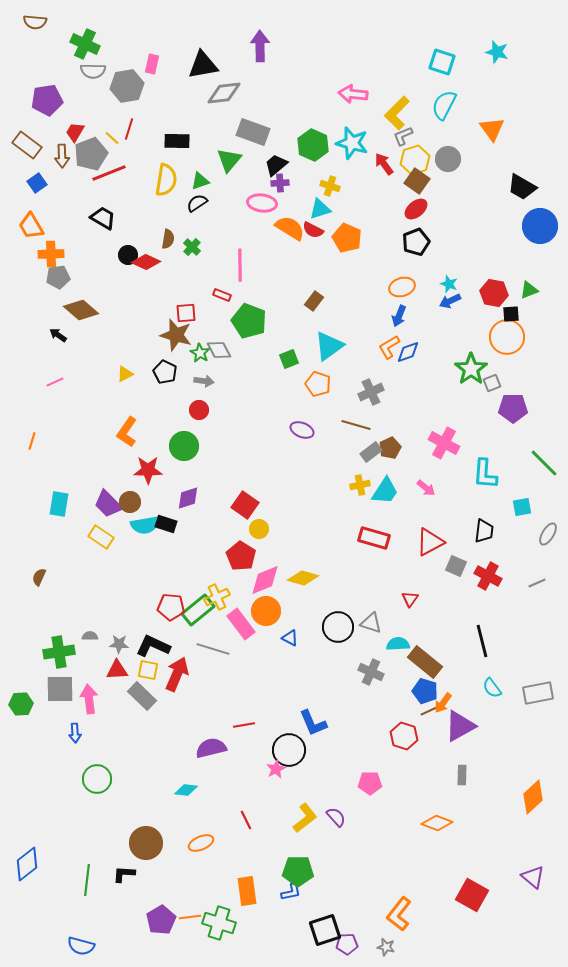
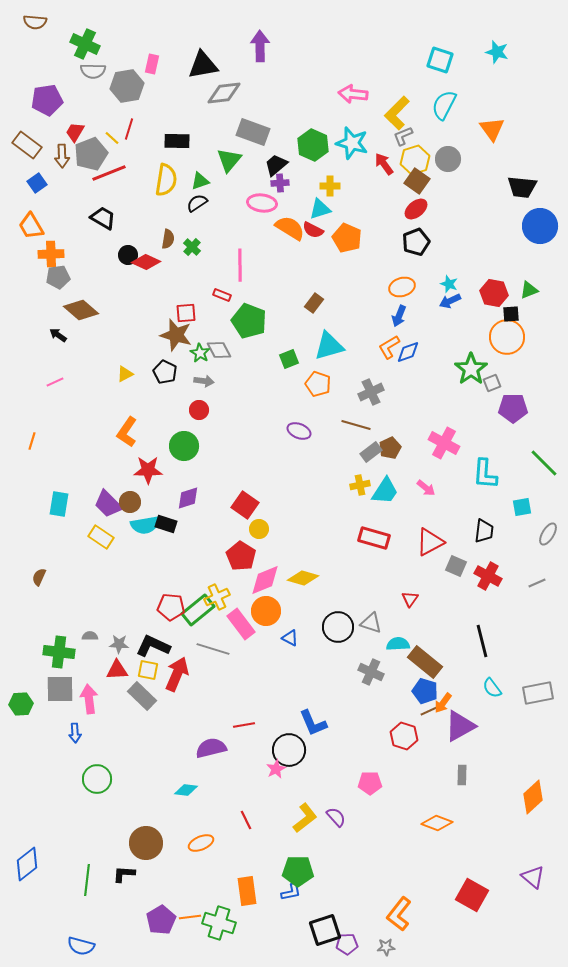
cyan square at (442, 62): moved 2 px left, 2 px up
yellow cross at (330, 186): rotated 18 degrees counterclockwise
black trapezoid at (522, 187): rotated 24 degrees counterclockwise
brown rectangle at (314, 301): moved 2 px down
cyan triangle at (329, 346): rotated 20 degrees clockwise
purple ellipse at (302, 430): moved 3 px left, 1 px down
green cross at (59, 652): rotated 16 degrees clockwise
gray star at (386, 947): rotated 18 degrees counterclockwise
